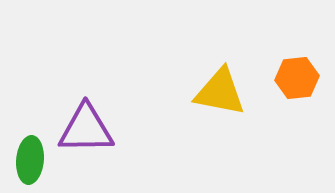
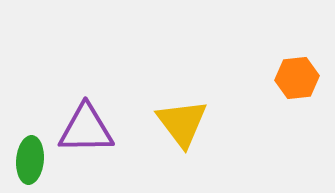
yellow triangle: moved 38 px left, 31 px down; rotated 42 degrees clockwise
